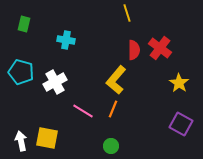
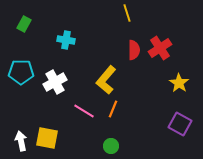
green rectangle: rotated 14 degrees clockwise
red cross: rotated 20 degrees clockwise
cyan pentagon: rotated 15 degrees counterclockwise
yellow L-shape: moved 10 px left
pink line: moved 1 px right
purple square: moved 1 px left
